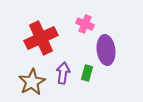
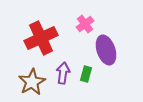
pink cross: rotated 30 degrees clockwise
purple ellipse: rotated 12 degrees counterclockwise
green rectangle: moved 1 px left, 1 px down
